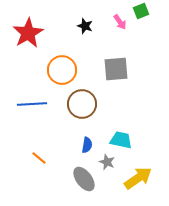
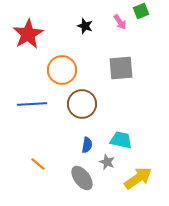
red star: moved 1 px down
gray square: moved 5 px right, 1 px up
orange line: moved 1 px left, 6 px down
gray ellipse: moved 2 px left, 1 px up
